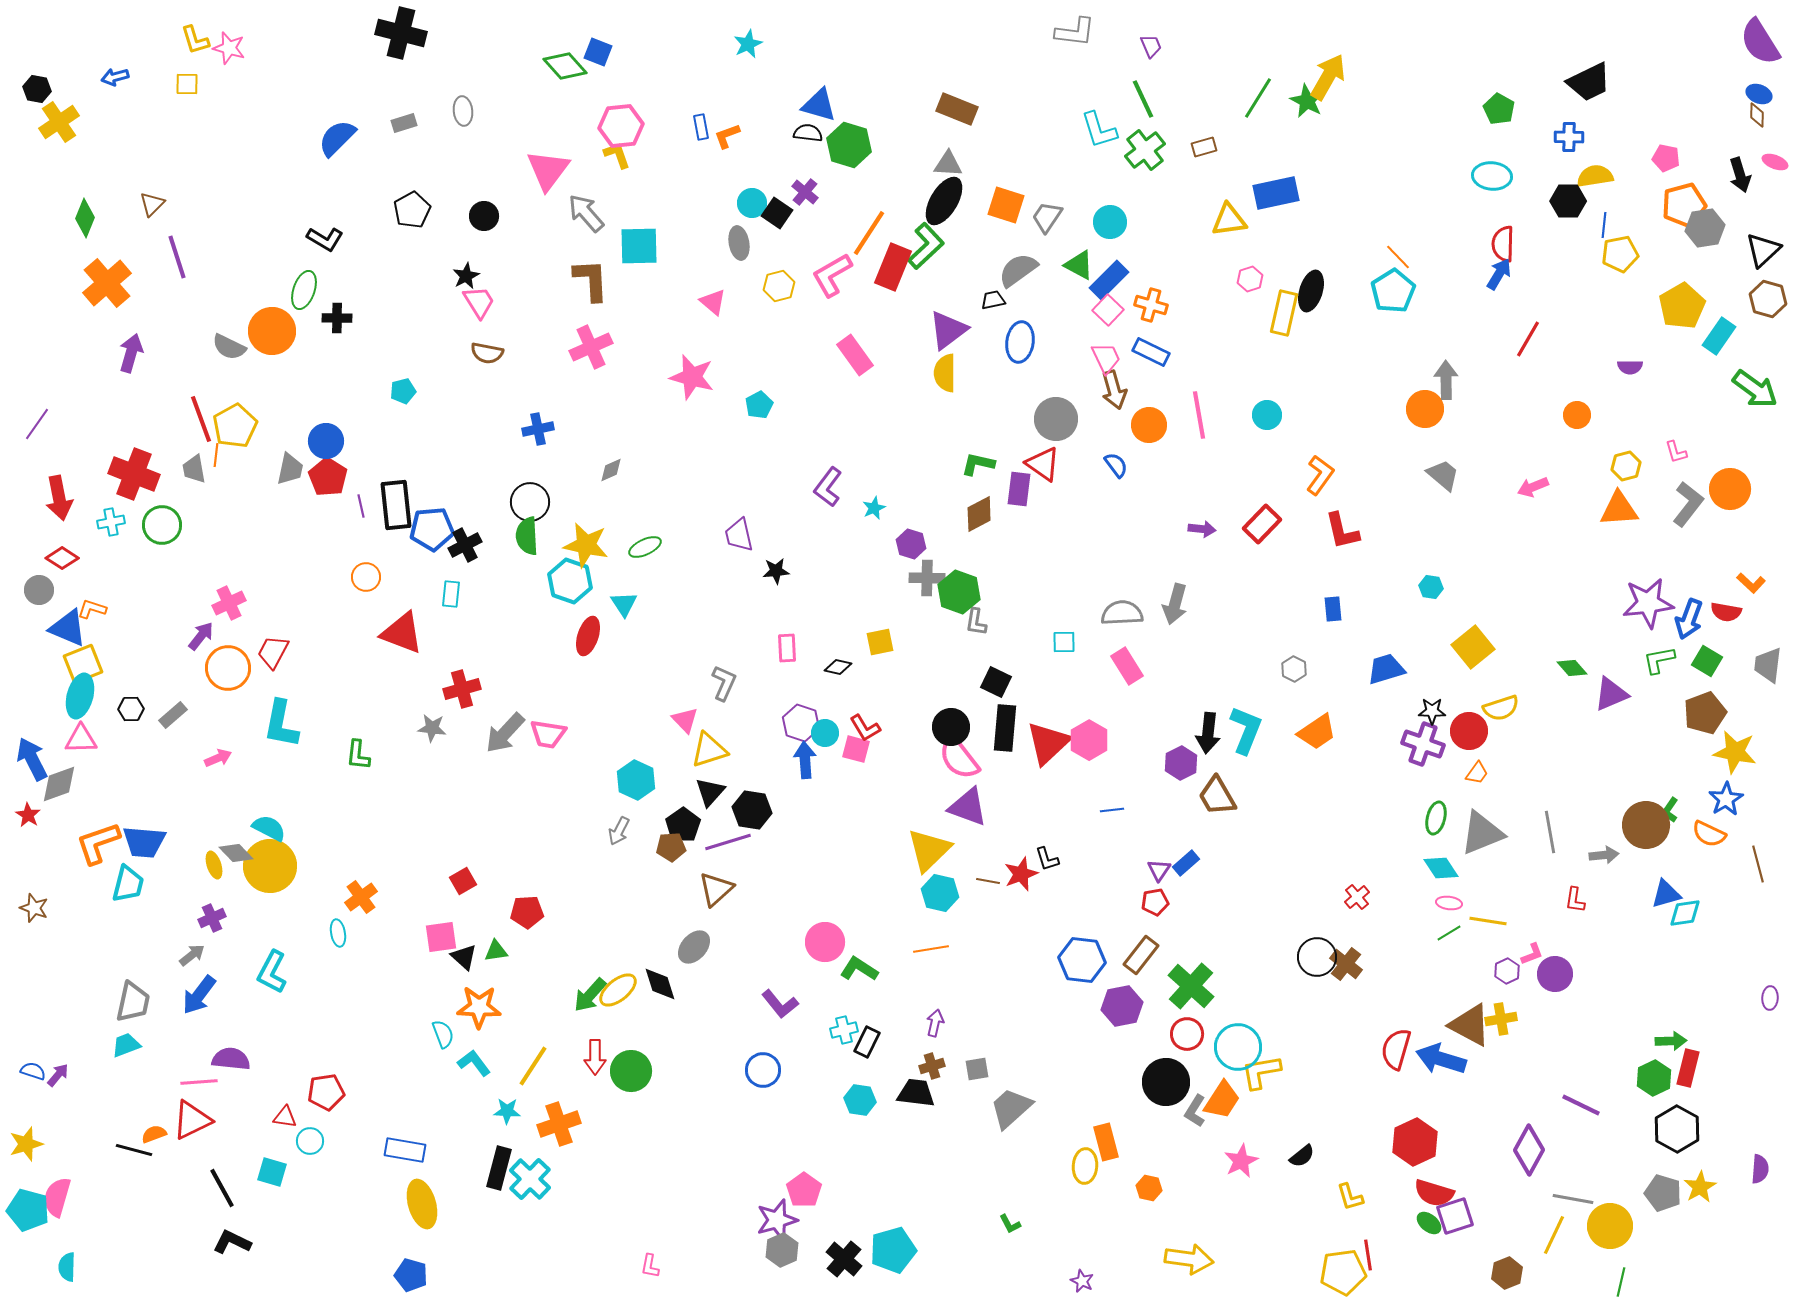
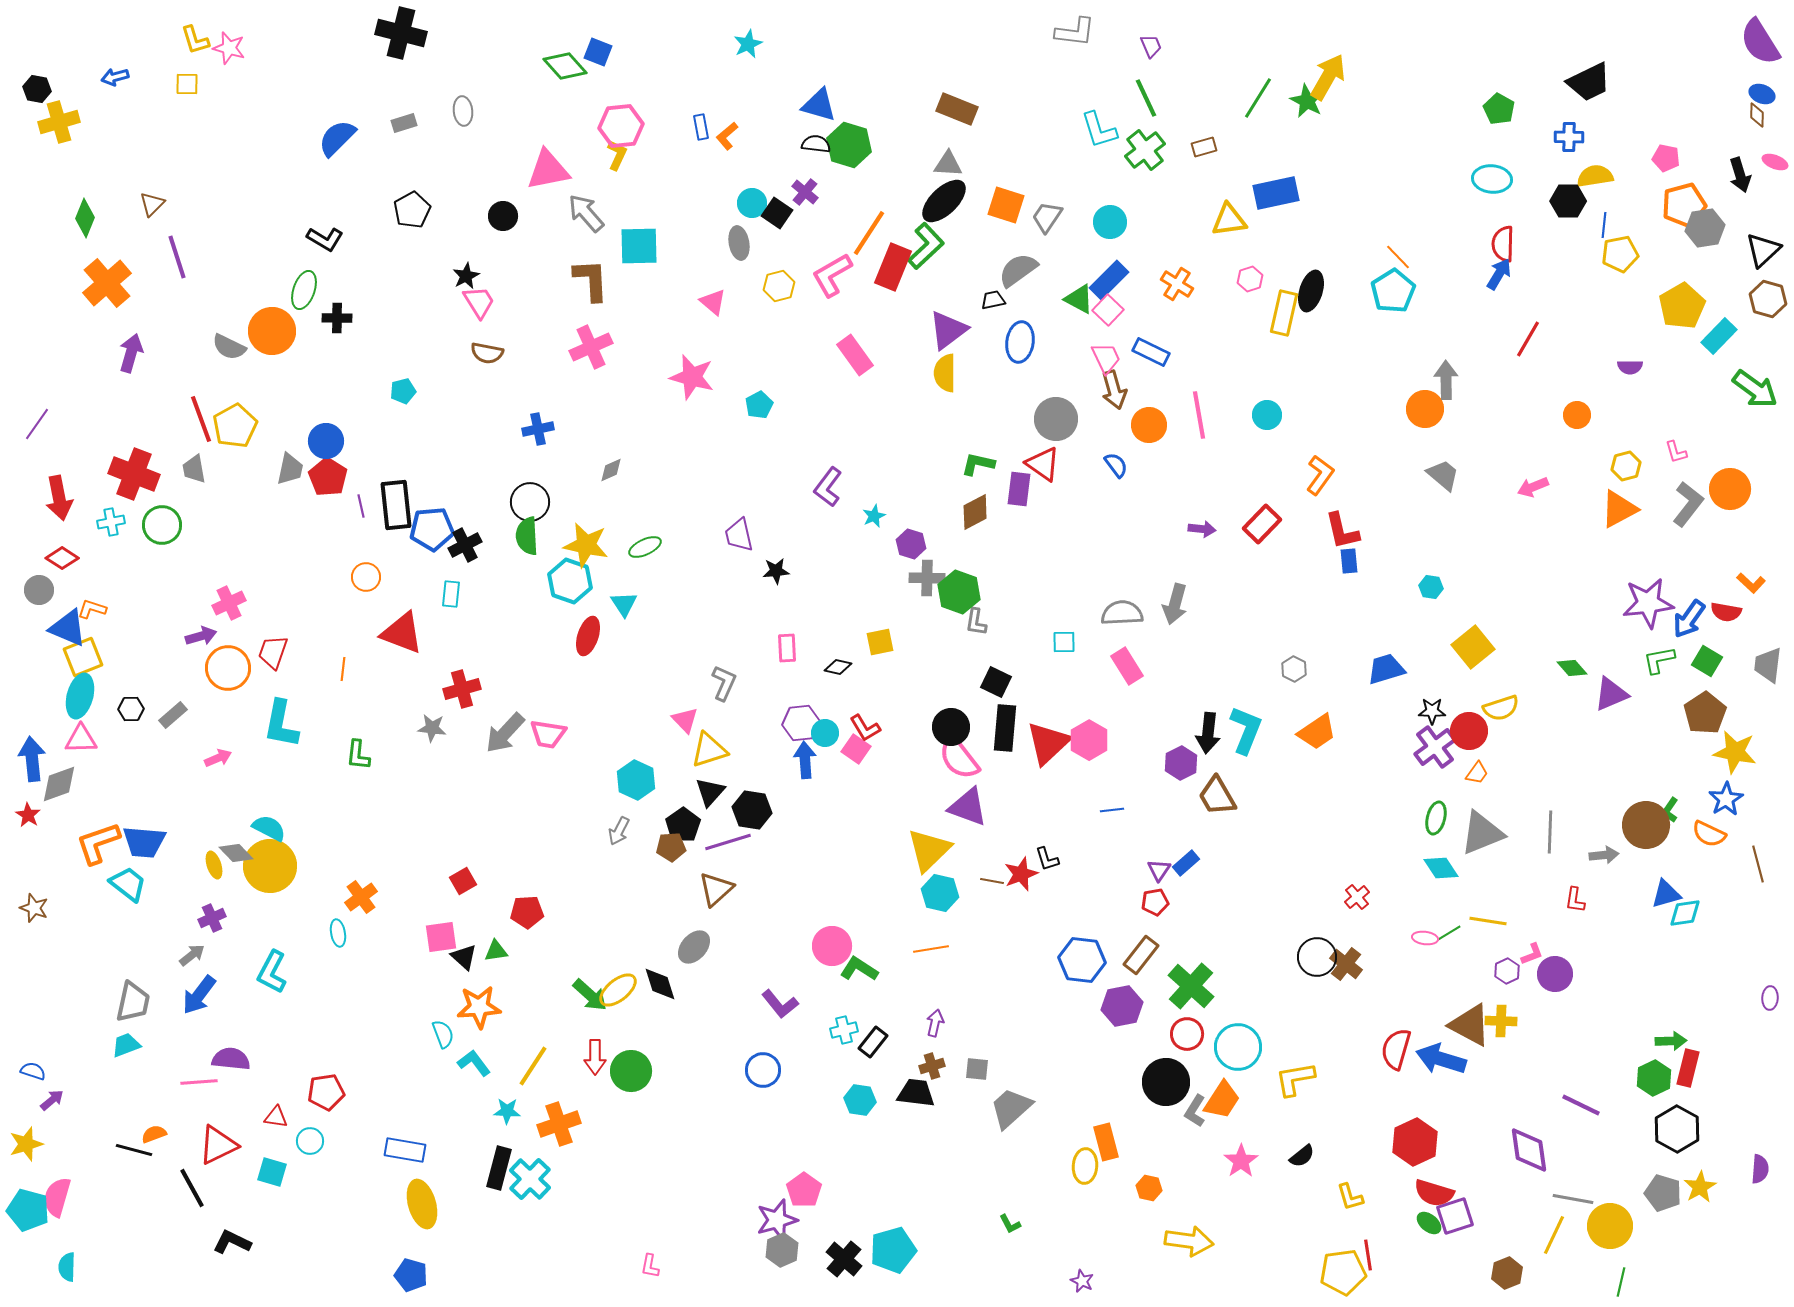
blue ellipse at (1759, 94): moved 3 px right
green line at (1143, 99): moved 3 px right, 1 px up
yellow cross at (59, 122): rotated 18 degrees clockwise
black semicircle at (808, 133): moved 8 px right, 11 px down
orange L-shape at (727, 136): rotated 20 degrees counterclockwise
yellow L-shape at (617, 155): rotated 44 degrees clockwise
pink triangle at (548, 170): rotated 42 degrees clockwise
cyan ellipse at (1492, 176): moved 3 px down
black ellipse at (944, 201): rotated 15 degrees clockwise
black circle at (484, 216): moved 19 px right
green triangle at (1079, 265): moved 34 px down
orange cross at (1151, 305): moved 26 px right, 21 px up; rotated 16 degrees clockwise
cyan rectangle at (1719, 336): rotated 9 degrees clockwise
orange line at (216, 455): moved 127 px right, 214 px down
cyan star at (874, 508): moved 8 px down
orange triangle at (1619, 509): rotated 24 degrees counterclockwise
brown diamond at (979, 514): moved 4 px left, 2 px up
blue rectangle at (1333, 609): moved 16 px right, 48 px up
blue arrow at (1689, 619): rotated 15 degrees clockwise
purple arrow at (201, 636): rotated 36 degrees clockwise
red trapezoid at (273, 652): rotated 9 degrees counterclockwise
yellow square at (83, 664): moved 7 px up
brown pentagon at (1705, 713): rotated 12 degrees counterclockwise
purple hexagon at (801, 723): rotated 24 degrees counterclockwise
purple cross at (1423, 744): moved 12 px right, 3 px down; rotated 33 degrees clockwise
pink square at (856, 749): rotated 20 degrees clockwise
blue arrow at (32, 759): rotated 21 degrees clockwise
gray line at (1550, 832): rotated 12 degrees clockwise
brown line at (988, 881): moved 4 px right
cyan trapezoid at (128, 884): rotated 66 degrees counterclockwise
pink ellipse at (1449, 903): moved 24 px left, 35 px down
pink circle at (825, 942): moved 7 px right, 4 px down
green arrow at (590, 995): rotated 90 degrees counterclockwise
orange star at (479, 1007): rotated 6 degrees counterclockwise
yellow cross at (1501, 1019): moved 2 px down; rotated 12 degrees clockwise
black rectangle at (867, 1042): moved 6 px right; rotated 12 degrees clockwise
gray square at (977, 1069): rotated 15 degrees clockwise
yellow L-shape at (1261, 1072): moved 34 px right, 7 px down
purple arrow at (58, 1075): moved 6 px left, 25 px down; rotated 10 degrees clockwise
red triangle at (285, 1117): moved 9 px left
red triangle at (192, 1120): moved 26 px right, 25 px down
purple diamond at (1529, 1150): rotated 36 degrees counterclockwise
pink star at (1241, 1161): rotated 8 degrees counterclockwise
black line at (222, 1188): moved 30 px left
yellow arrow at (1189, 1259): moved 18 px up
